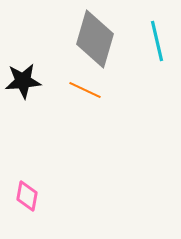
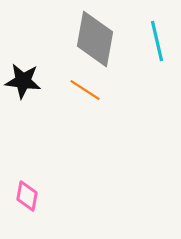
gray diamond: rotated 6 degrees counterclockwise
black star: rotated 12 degrees clockwise
orange line: rotated 8 degrees clockwise
